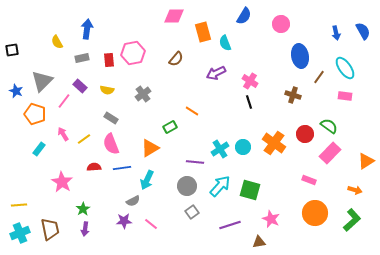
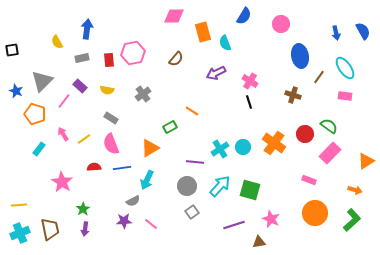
purple line at (230, 225): moved 4 px right
